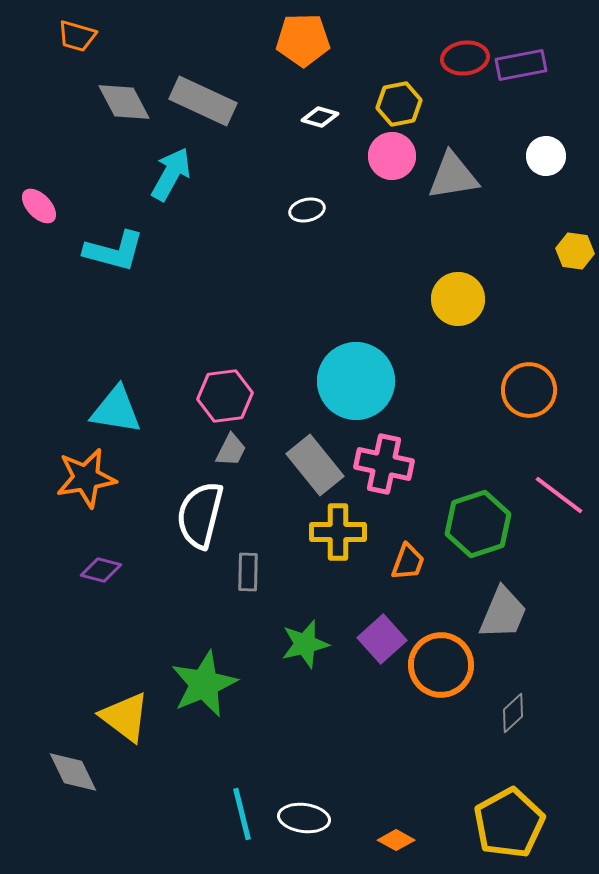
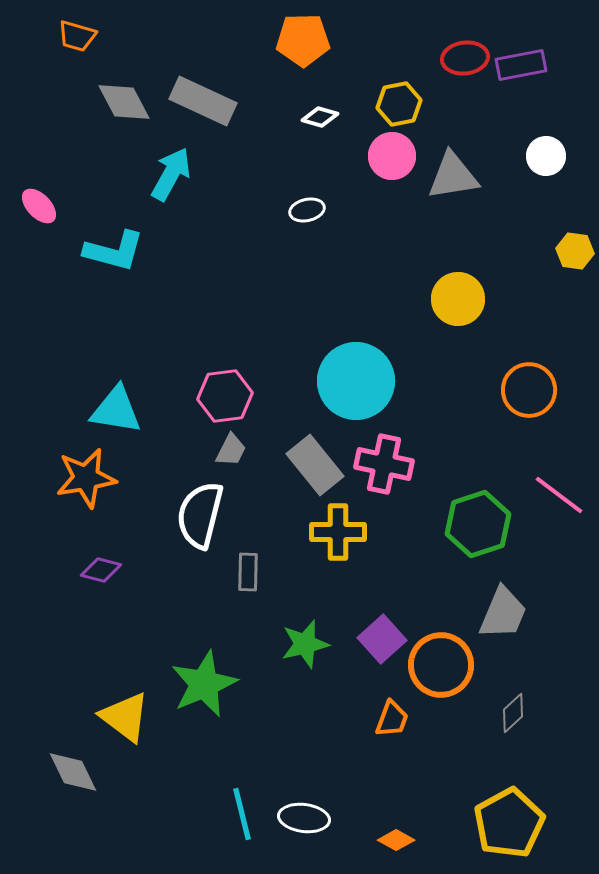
orange trapezoid at (408, 562): moved 16 px left, 157 px down
